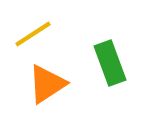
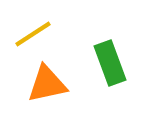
orange triangle: rotated 21 degrees clockwise
